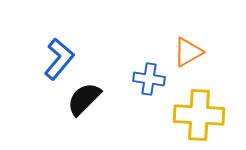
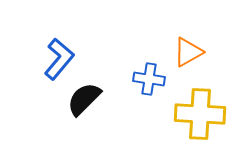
yellow cross: moved 1 px right, 1 px up
